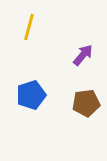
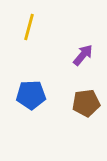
blue pentagon: rotated 16 degrees clockwise
